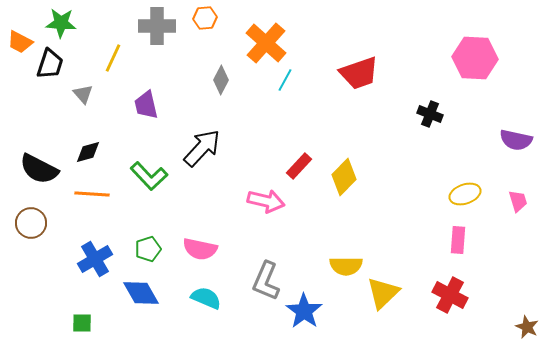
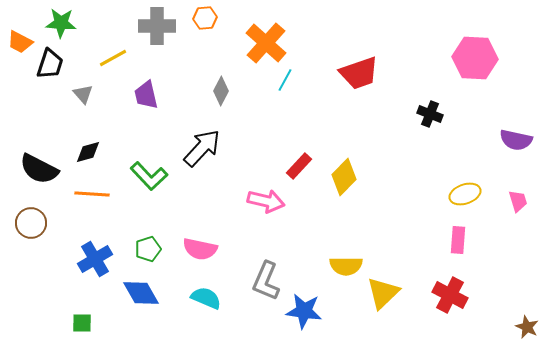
yellow line: rotated 36 degrees clockwise
gray diamond: moved 11 px down
purple trapezoid: moved 10 px up
blue star: rotated 27 degrees counterclockwise
